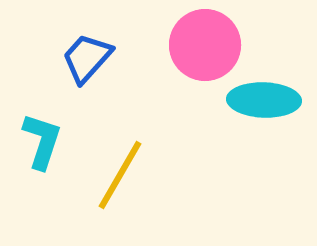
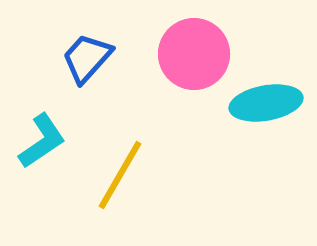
pink circle: moved 11 px left, 9 px down
cyan ellipse: moved 2 px right, 3 px down; rotated 12 degrees counterclockwise
cyan L-shape: rotated 38 degrees clockwise
